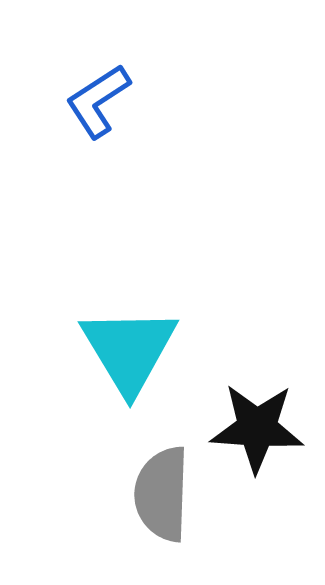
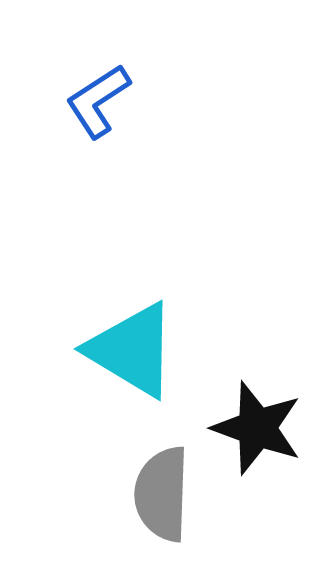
cyan triangle: moved 3 px right; rotated 28 degrees counterclockwise
black star: rotated 16 degrees clockwise
